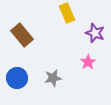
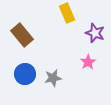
blue circle: moved 8 px right, 4 px up
